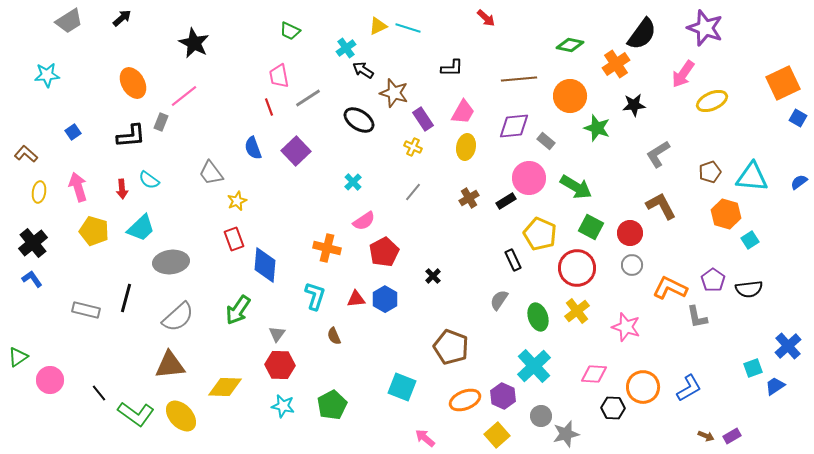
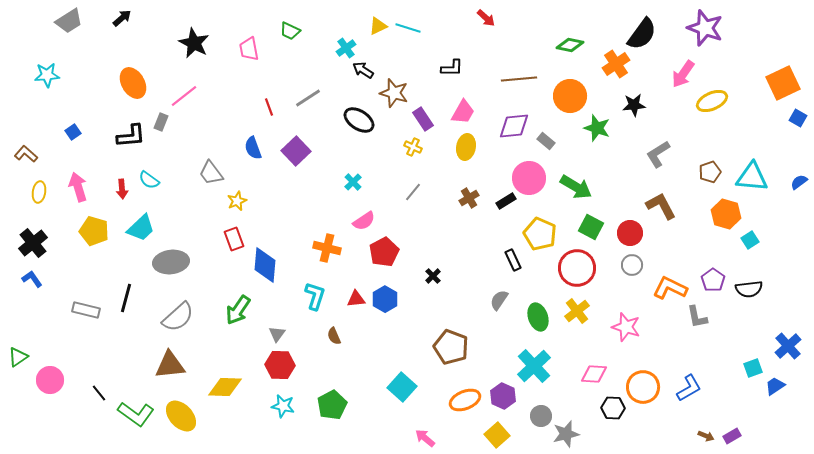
pink trapezoid at (279, 76): moved 30 px left, 27 px up
cyan square at (402, 387): rotated 20 degrees clockwise
